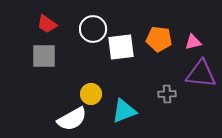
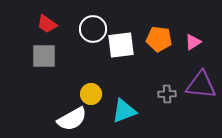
pink triangle: rotated 18 degrees counterclockwise
white square: moved 2 px up
purple triangle: moved 11 px down
